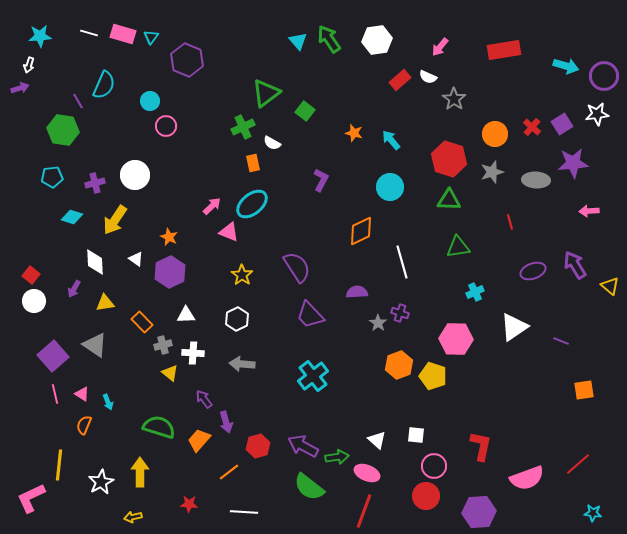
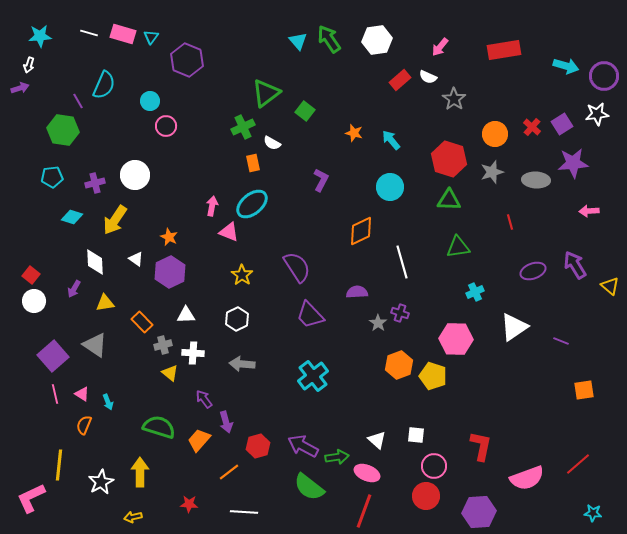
pink arrow at (212, 206): rotated 36 degrees counterclockwise
